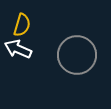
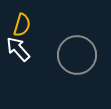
white arrow: rotated 24 degrees clockwise
